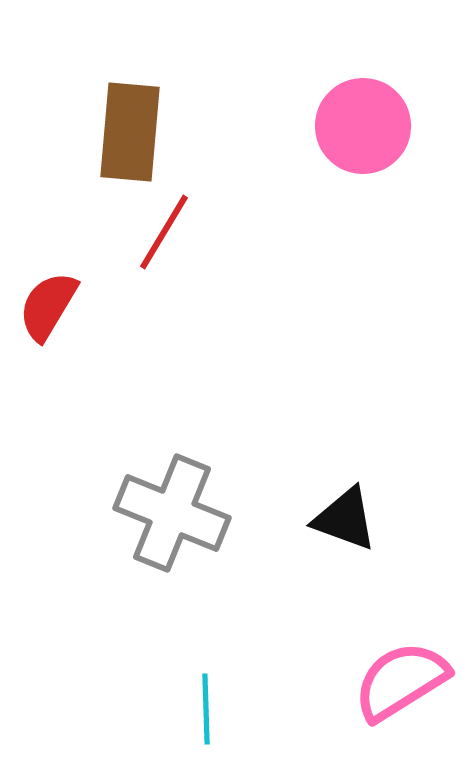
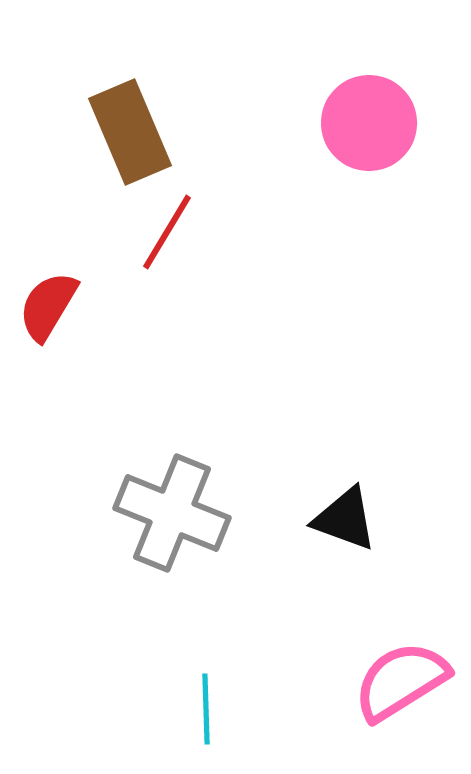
pink circle: moved 6 px right, 3 px up
brown rectangle: rotated 28 degrees counterclockwise
red line: moved 3 px right
